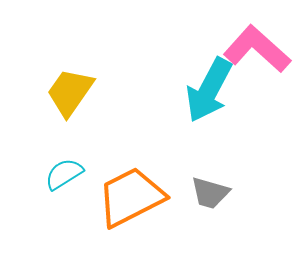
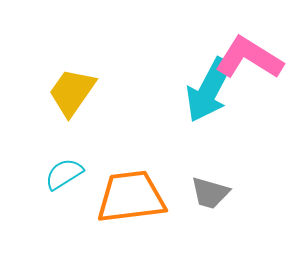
pink L-shape: moved 8 px left, 9 px down; rotated 10 degrees counterclockwise
yellow trapezoid: moved 2 px right
orange trapezoid: rotated 20 degrees clockwise
